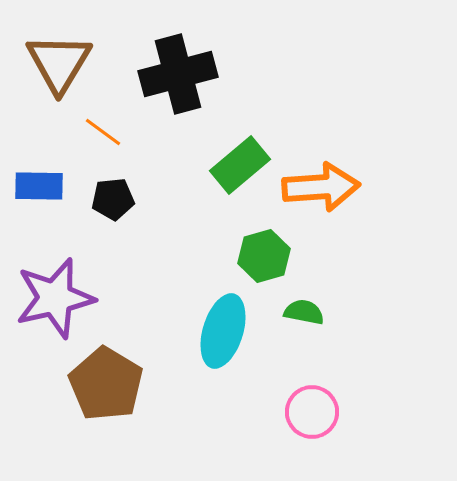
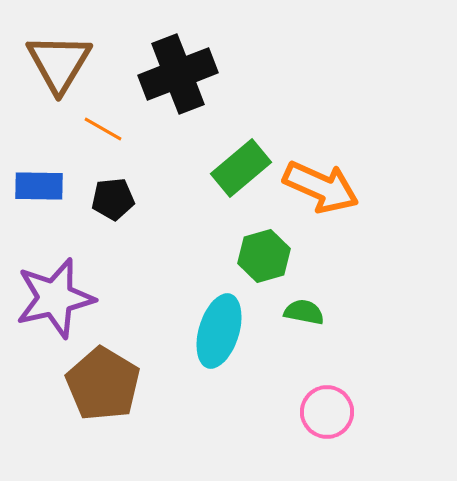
black cross: rotated 6 degrees counterclockwise
orange line: moved 3 px up; rotated 6 degrees counterclockwise
green rectangle: moved 1 px right, 3 px down
orange arrow: rotated 28 degrees clockwise
cyan ellipse: moved 4 px left
brown pentagon: moved 3 px left
pink circle: moved 15 px right
